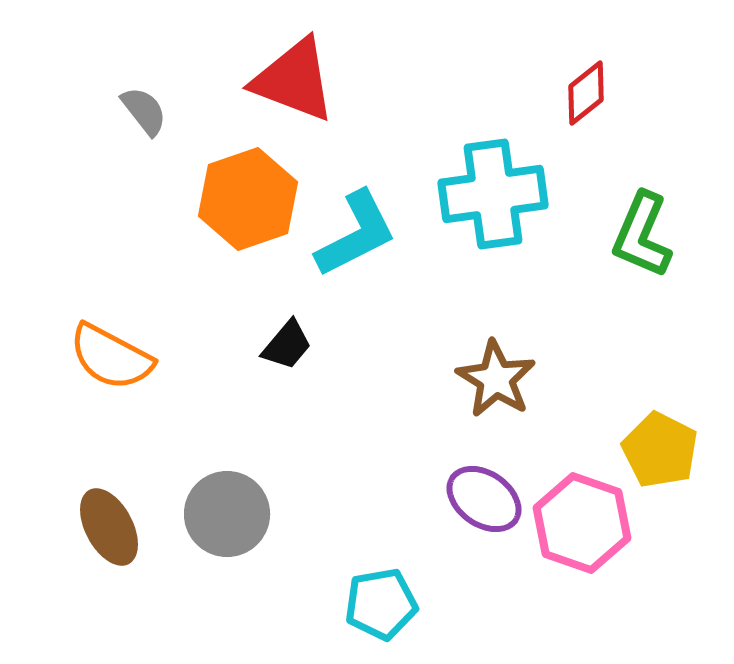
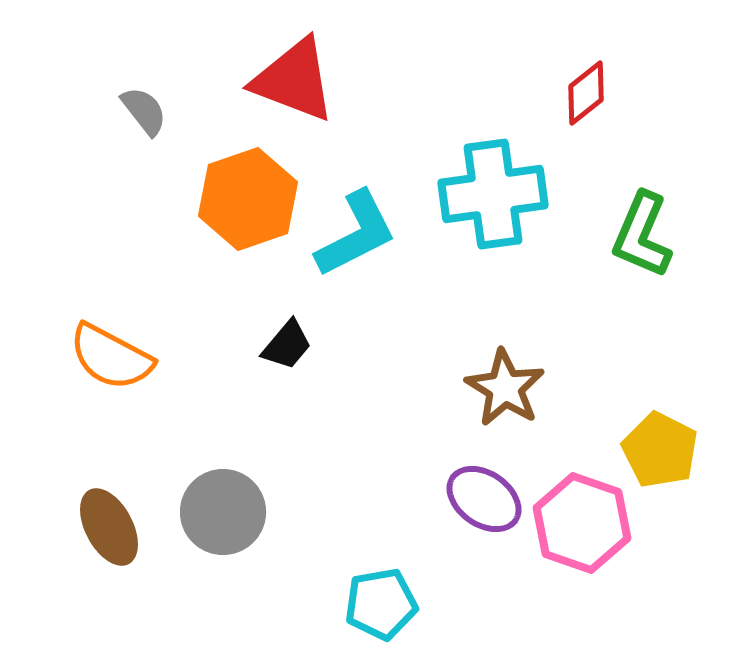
brown star: moved 9 px right, 9 px down
gray circle: moved 4 px left, 2 px up
